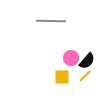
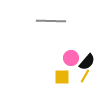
black semicircle: moved 1 px down
yellow line: rotated 16 degrees counterclockwise
